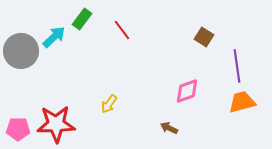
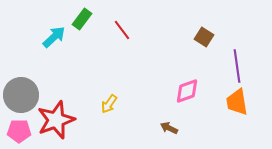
gray circle: moved 44 px down
orange trapezoid: moved 5 px left; rotated 84 degrees counterclockwise
red star: moved 4 px up; rotated 18 degrees counterclockwise
pink pentagon: moved 1 px right, 2 px down
